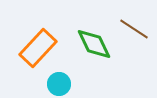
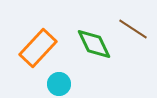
brown line: moved 1 px left
